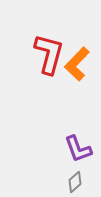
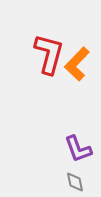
gray diamond: rotated 60 degrees counterclockwise
